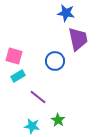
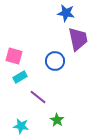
cyan rectangle: moved 2 px right, 1 px down
green star: moved 1 px left
cyan star: moved 11 px left
